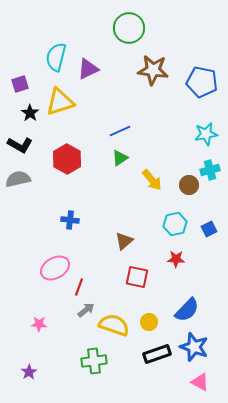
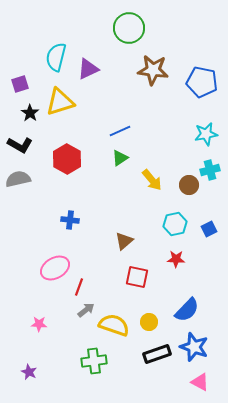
purple star: rotated 14 degrees counterclockwise
